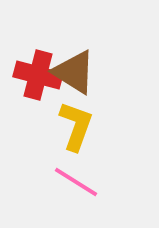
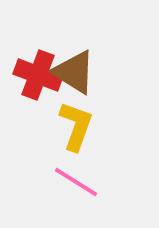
red cross: rotated 6 degrees clockwise
